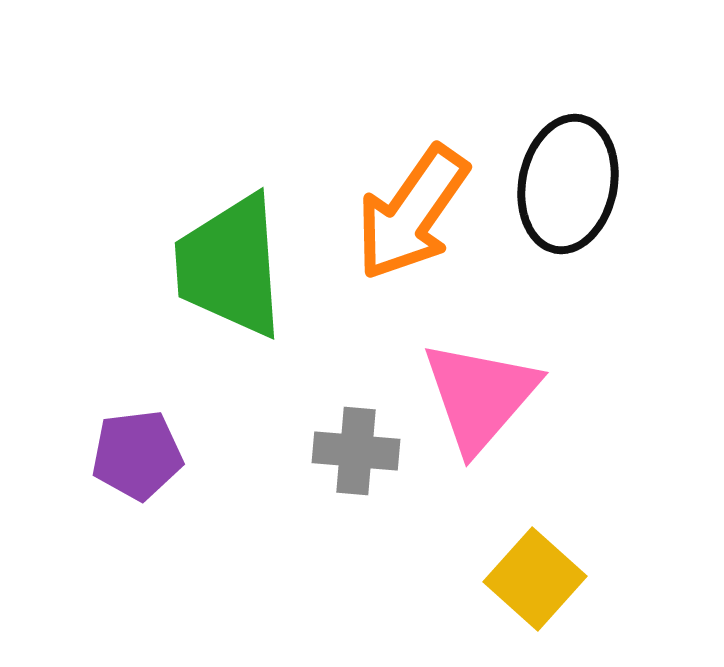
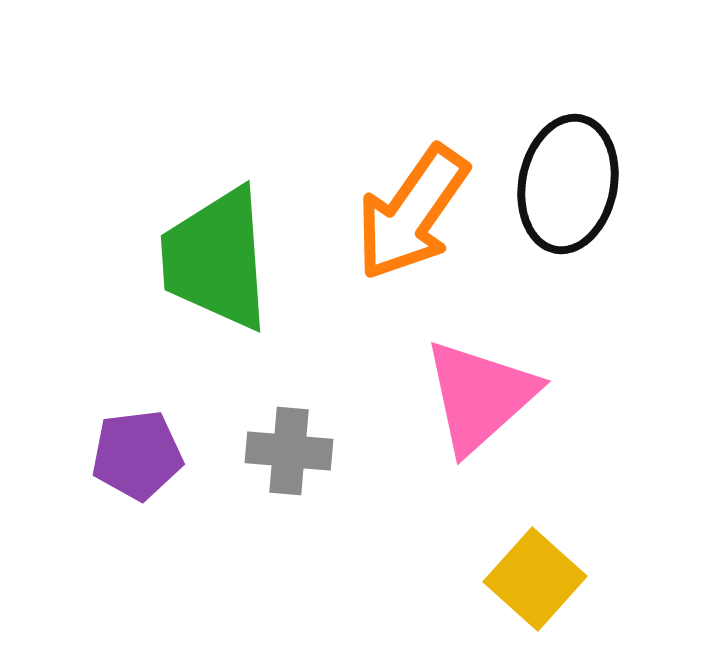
green trapezoid: moved 14 px left, 7 px up
pink triangle: rotated 7 degrees clockwise
gray cross: moved 67 px left
